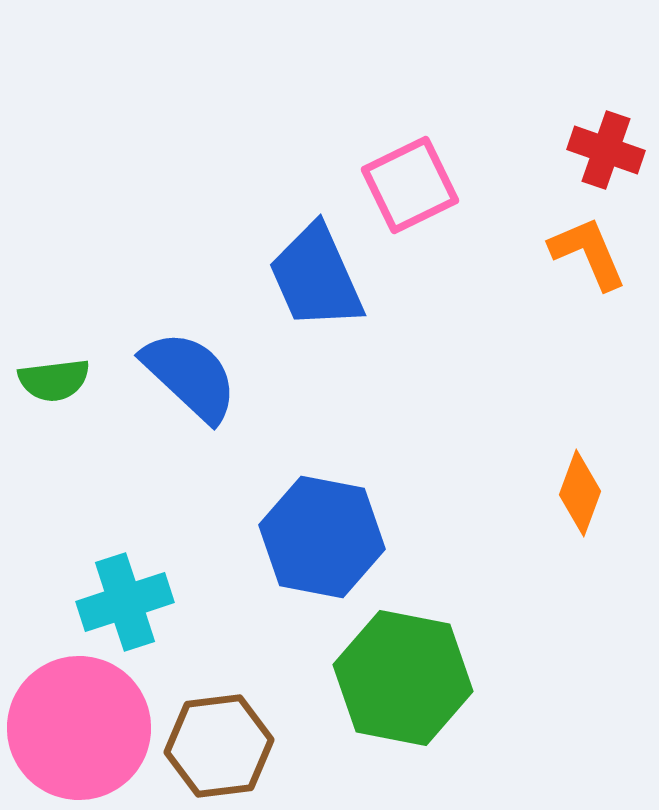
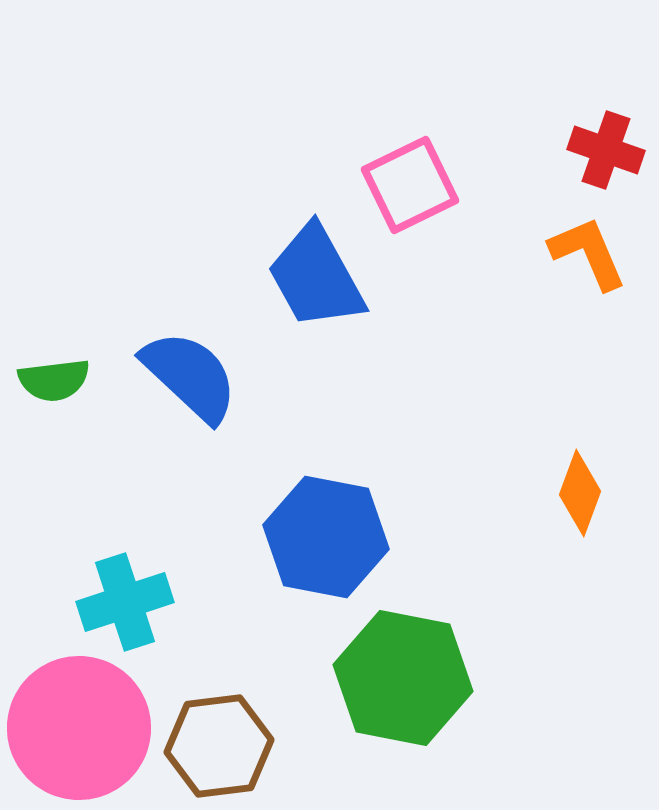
blue trapezoid: rotated 5 degrees counterclockwise
blue hexagon: moved 4 px right
